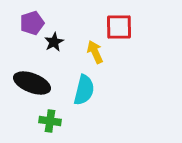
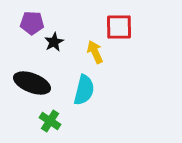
purple pentagon: rotated 20 degrees clockwise
green cross: rotated 25 degrees clockwise
